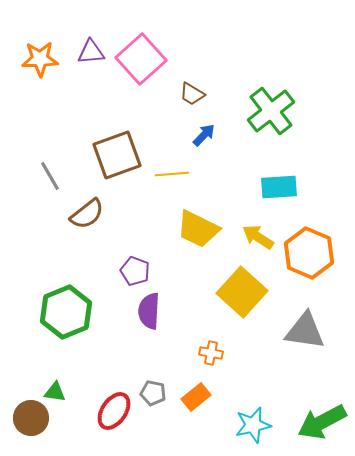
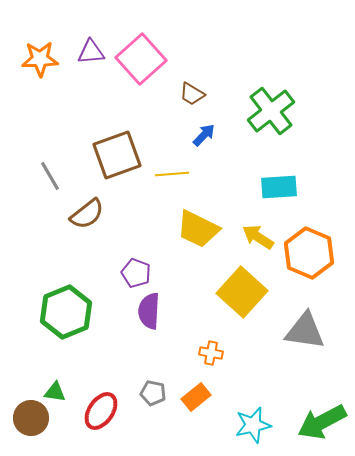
purple pentagon: moved 1 px right, 2 px down
red ellipse: moved 13 px left
